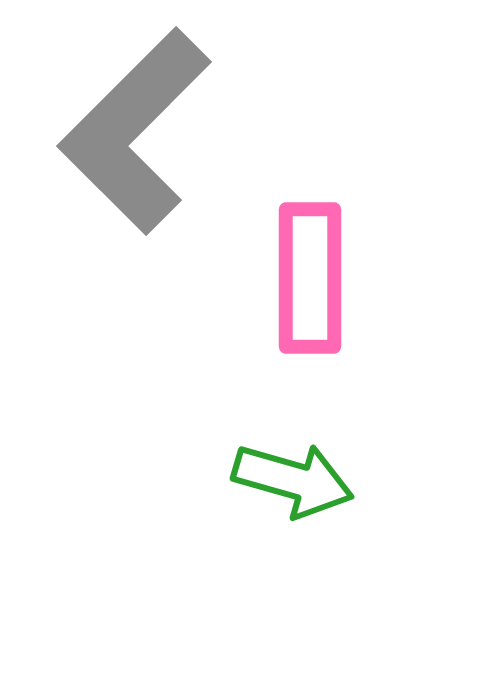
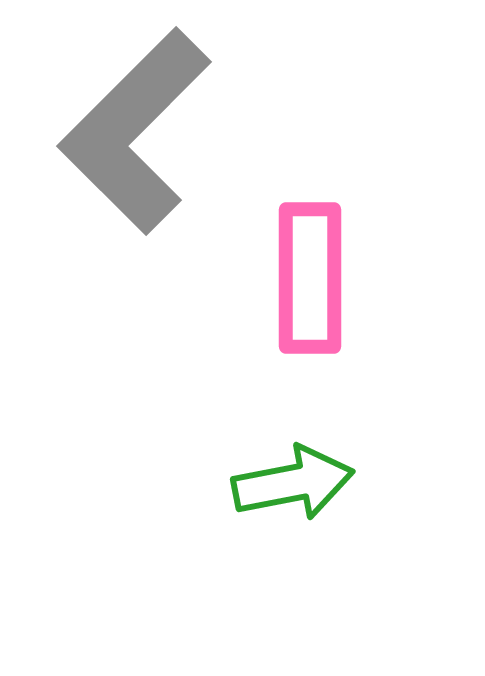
green arrow: moved 3 px down; rotated 27 degrees counterclockwise
